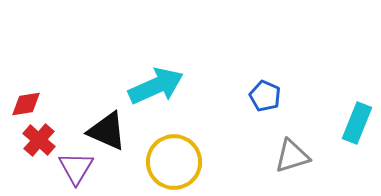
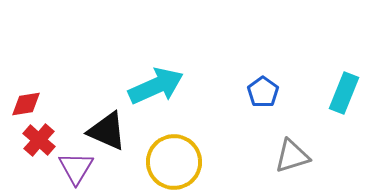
blue pentagon: moved 2 px left, 4 px up; rotated 12 degrees clockwise
cyan rectangle: moved 13 px left, 30 px up
